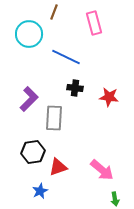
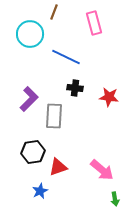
cyan circle: moved 1 px right
gray rectangle: moved 2 px up
